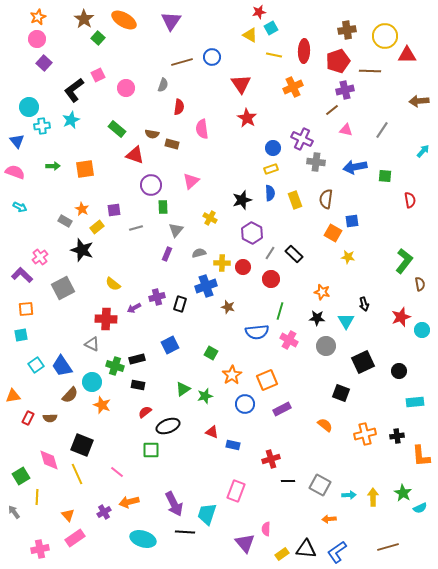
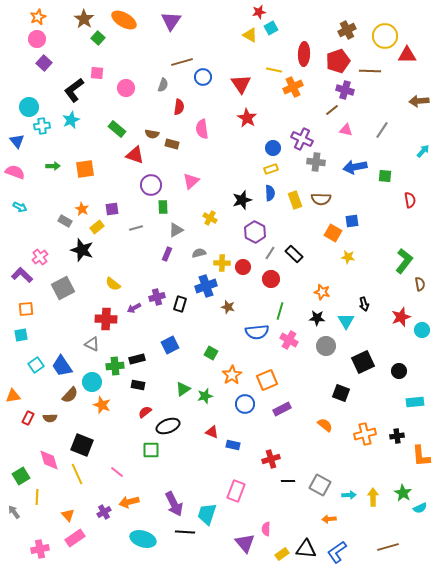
brown cross at (347, 30): rotated 18 degrees counterclockwise
red ellipse at (304, 51): moved 3 px down
yellow line at (274, 55): moved 15 px down
blue circle at (212, 57): moved 9 px left, 20 px down
pink square at (98, 75): moved 1 px left, 2 px up; rotated 32 degrees clockwise
purple cross at (345, 90): rotated 30 degrees clockwise
brown semicircle at (326, 199): moved 5 px left; rotated 96 degrees counterclockwise
purple square at (114, 210): moved 2 px left, 1 px up
gray triangle at (176, 230): rotated 21 degrees clockwise
purple hexagon at (252, 233): moved 3 px right, 1 px up
green cross at (115, 366): rotated 24 degrees counterclockwise
